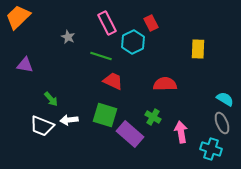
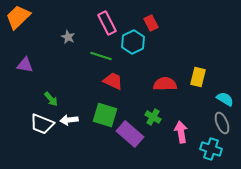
yellow rectangle: moved 28 px down; rotated 12 degrees clockwise
white trapezoid: moved 2 px up
